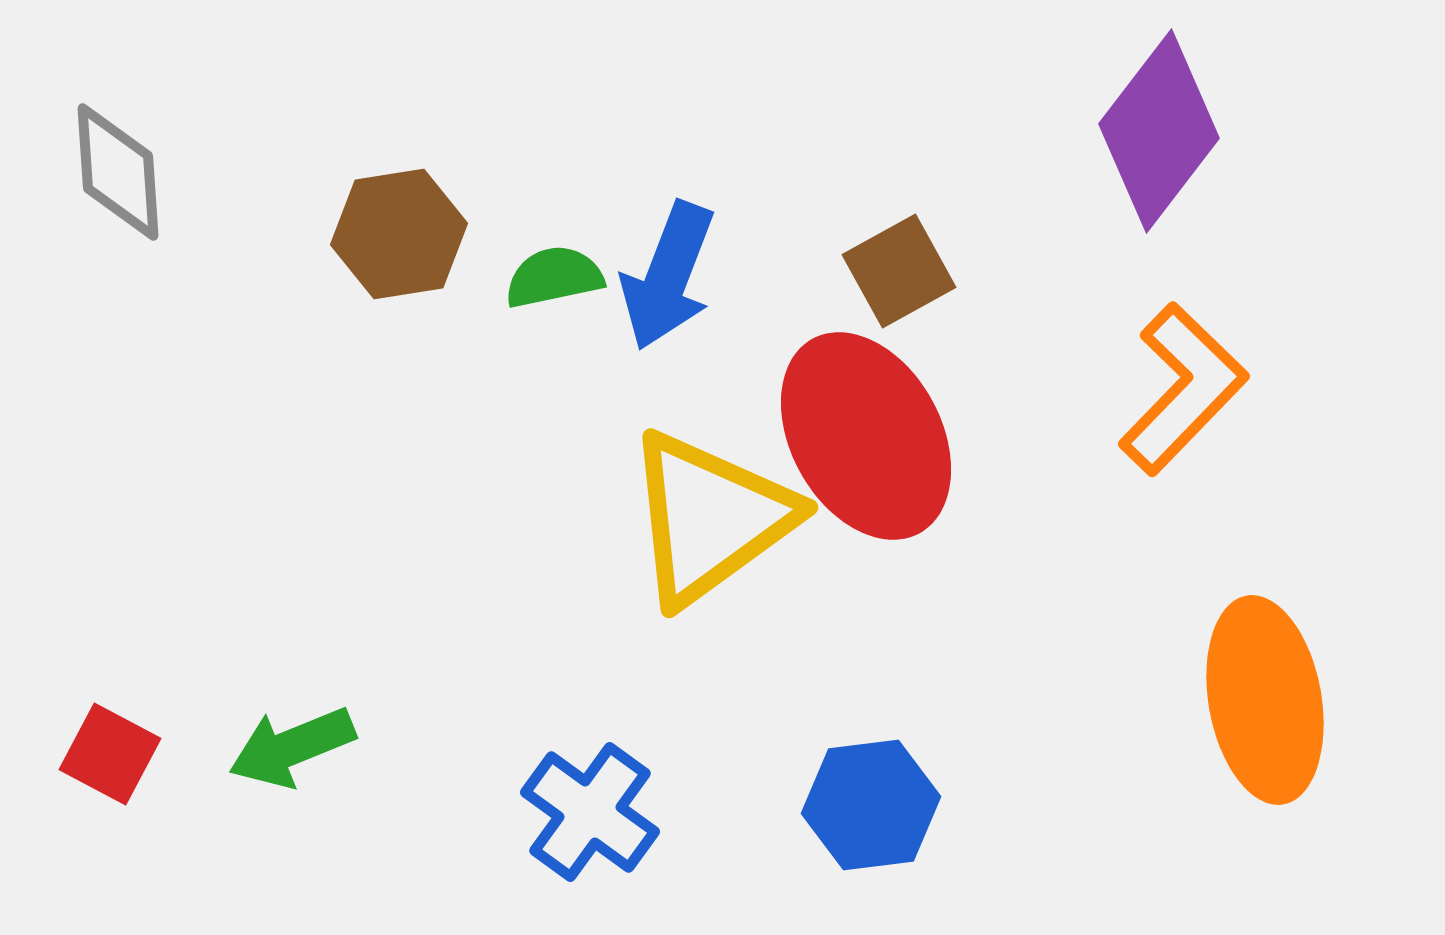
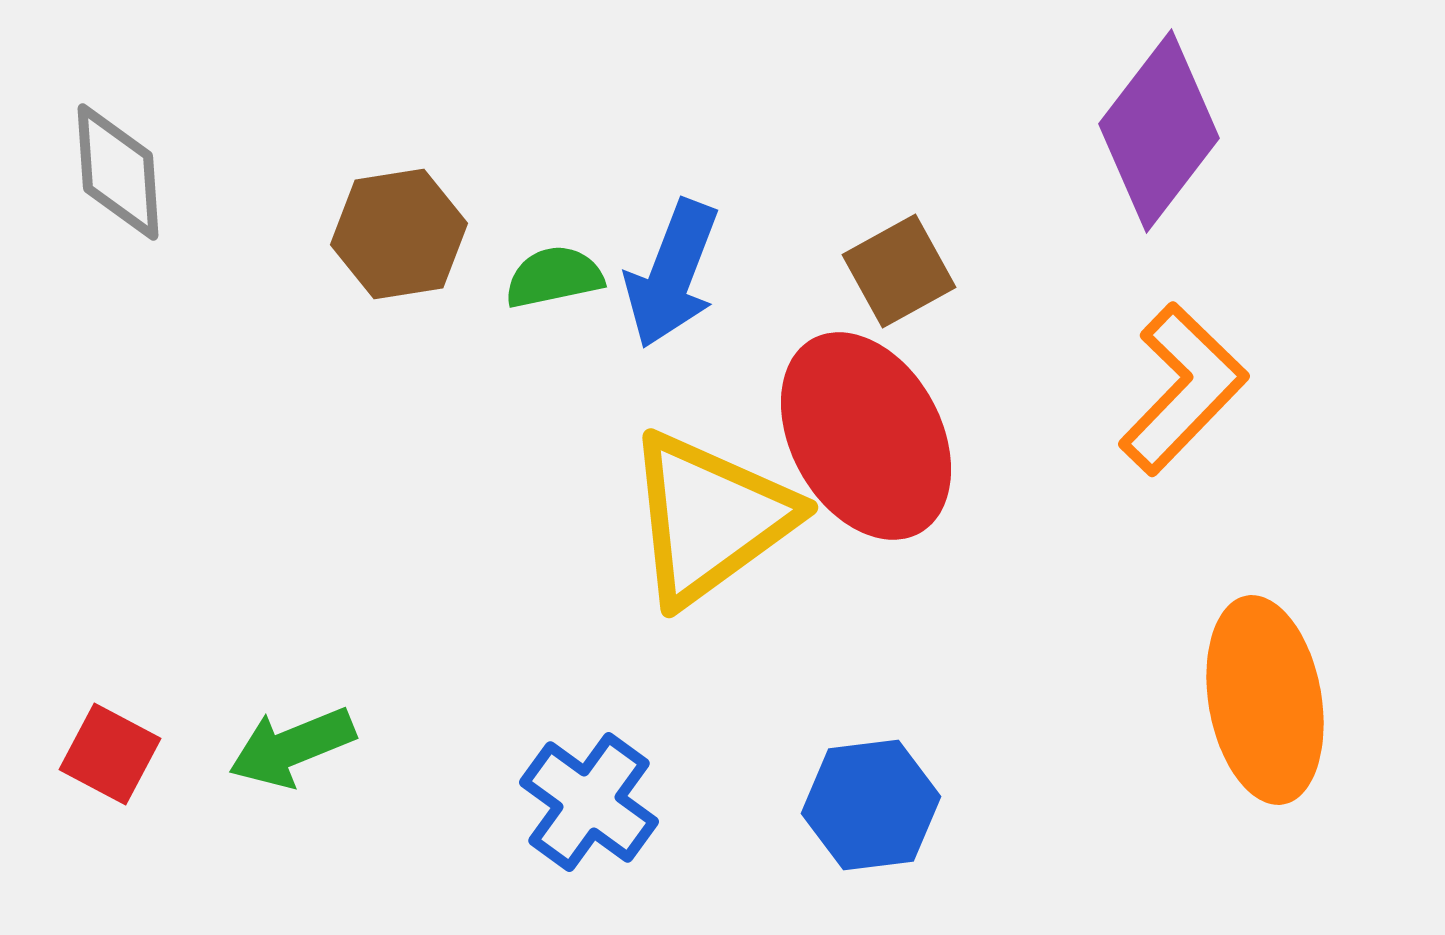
blue arrow: moved 4 px right, 2 px up
blue cross: moved 1 px left, 10 px up
